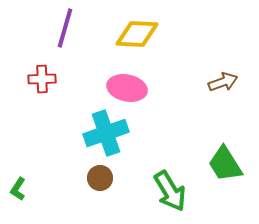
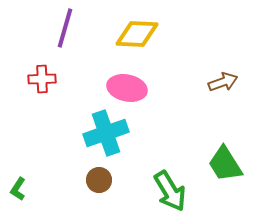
brown circle: moved 1 px left, 2 px down
